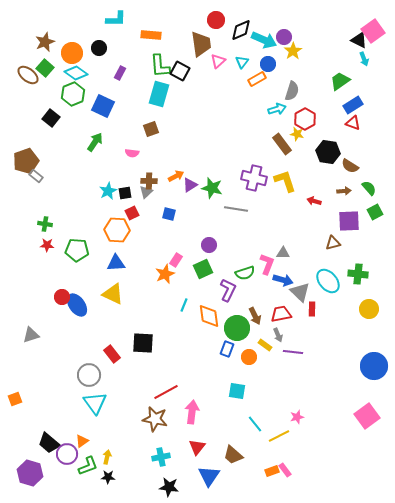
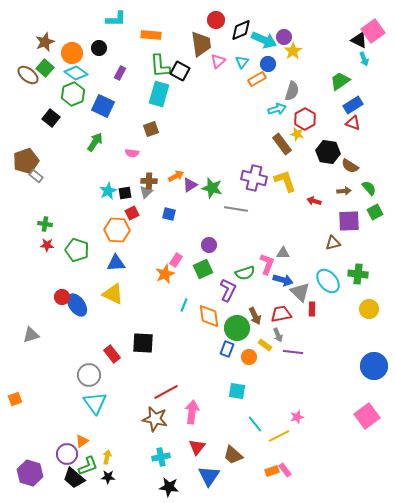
green pentagon at (77, 250): rotated 15 degrees clockwise
black trapezoid at (49, 443): moved 25 px right, 35 px down
